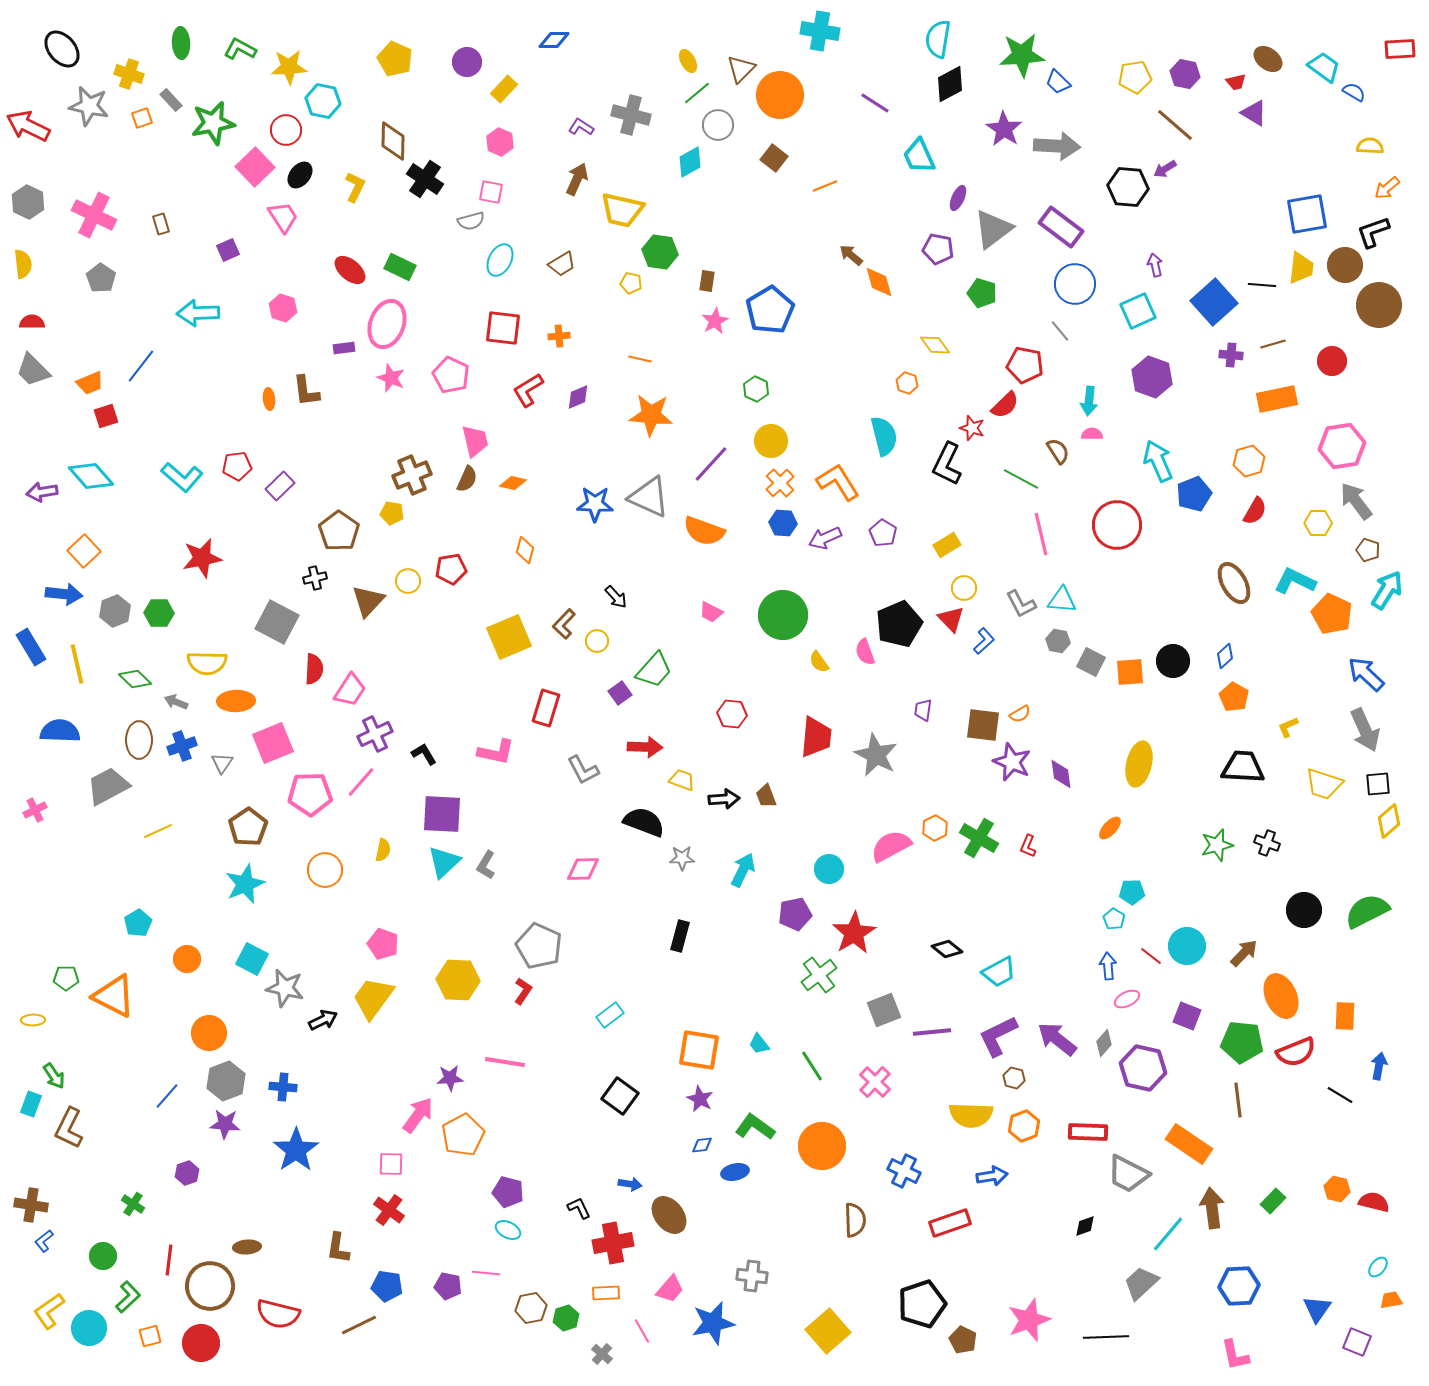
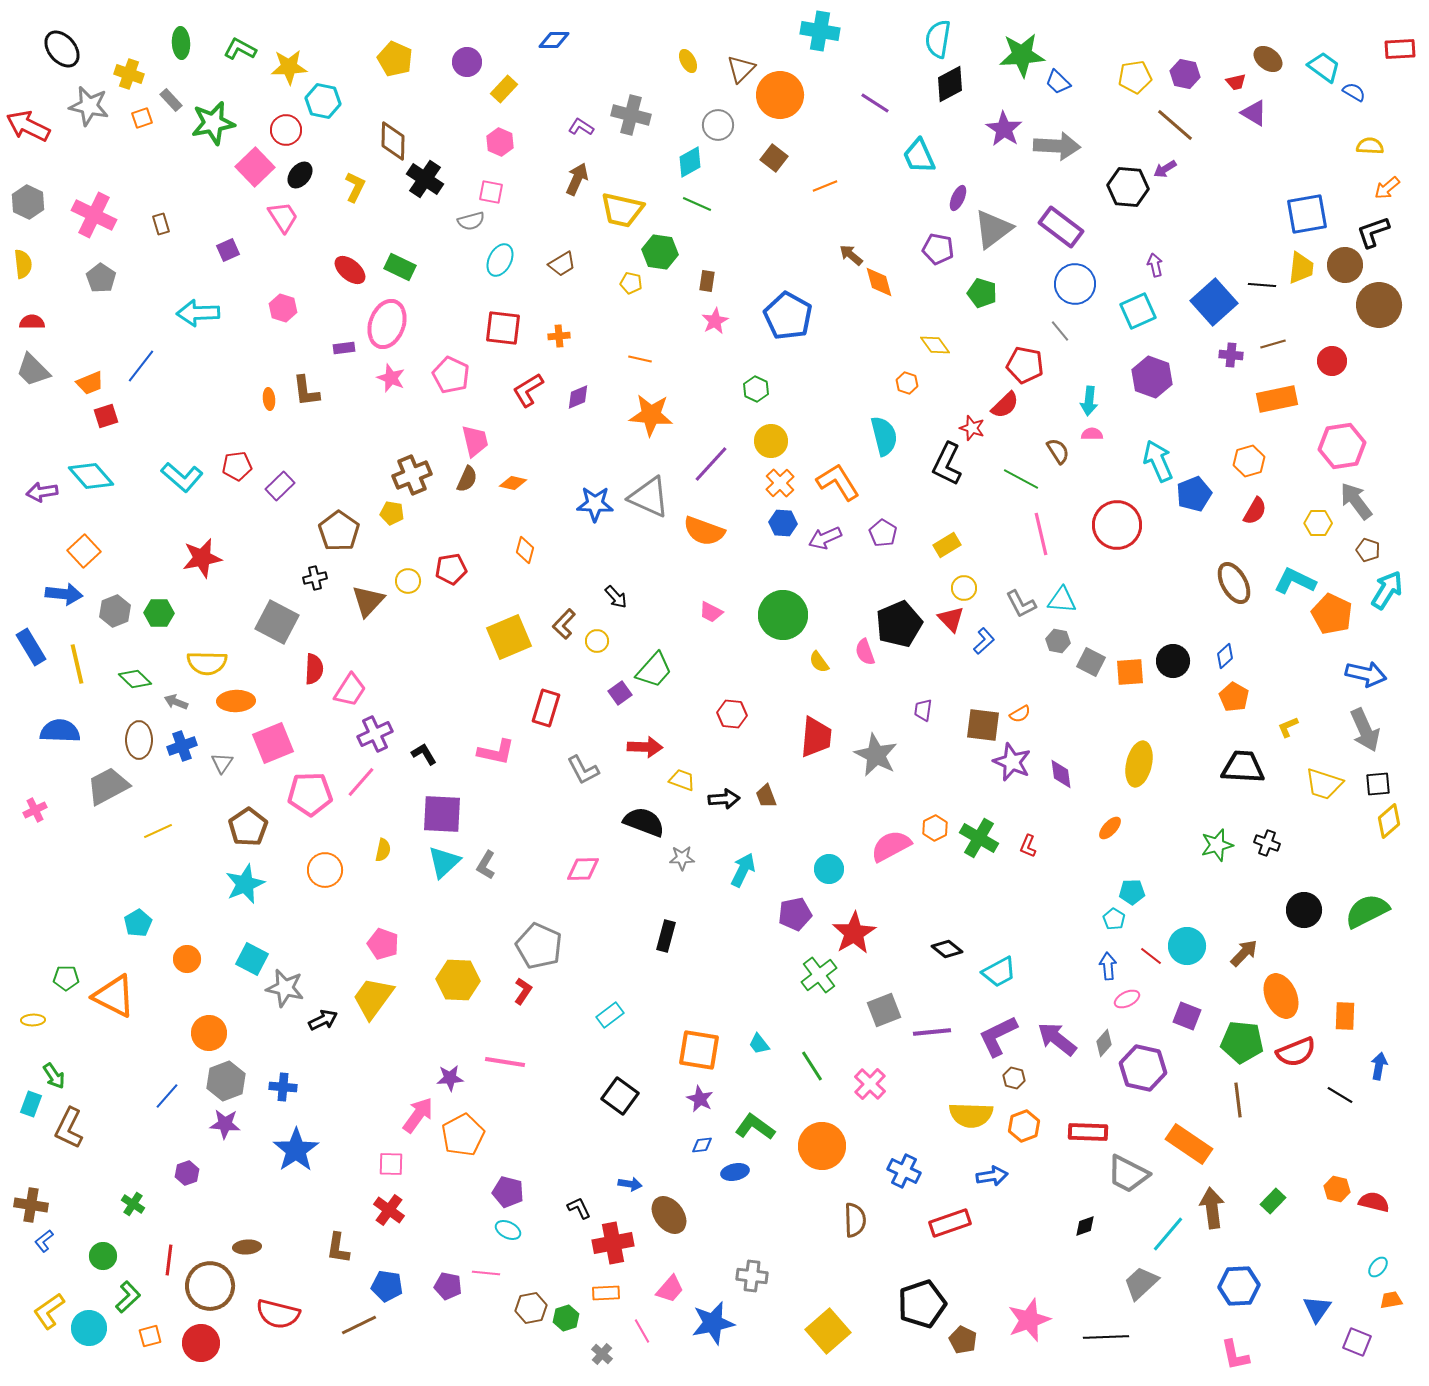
green line at (697, 93): moved 111 px down; rotated 64 degrees clockwise
blue pentagon at (770, 310): moved 18 px right, 6 px down; rotated 12 degrees counterclockwise
blue arrow at (1366, 674): rotated 150 degrees clockwise
black rectangle at (680, 936): moved 14 px left
pink cross at (875, 1082): moved 5 px left, 2 px down
